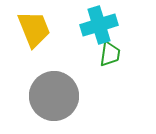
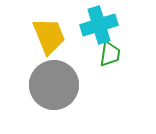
yellow trapezoid: moved 15 px right, 7 px down
gray circle: moved 11 px up
